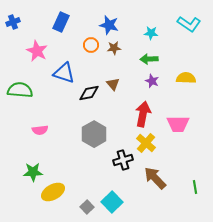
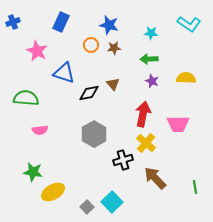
green semicircle: moved 6 px right, 8 px down
green star: rotated 12 degrees clockwise
